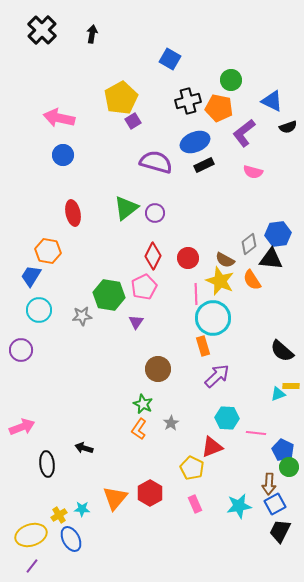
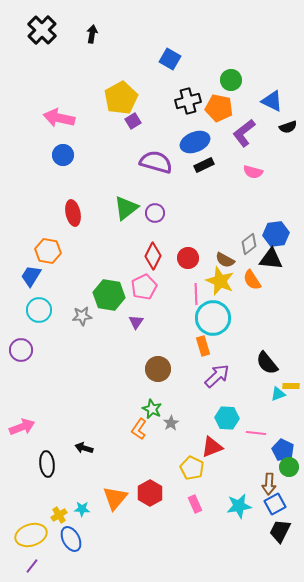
blue hexagon at (278, 234): moved 2 px left
black semicircle at (282, 351): moved 15 px left, 12 px down; rotated 10 degrees clockwise
green star at (143, 404): moved 9 px right, 5 px down
